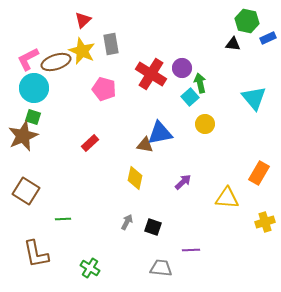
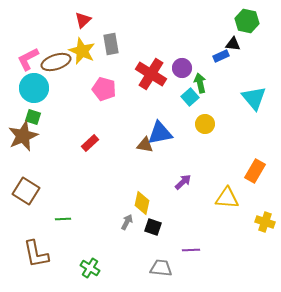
blue rectangle: moved 47 px left, 18 px down
orange rectangle: moved 4 px left, 2 px up
yellow diamond: moved 7 px right, 25 px down
yellow cross: rotated 36 degrees clockwise
